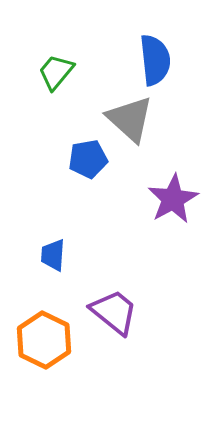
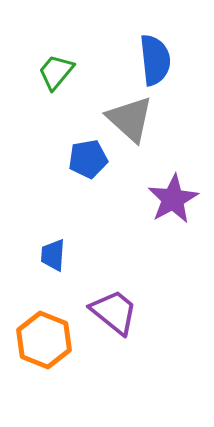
orange hexagon: rotated 4 degrees counterclockwise
